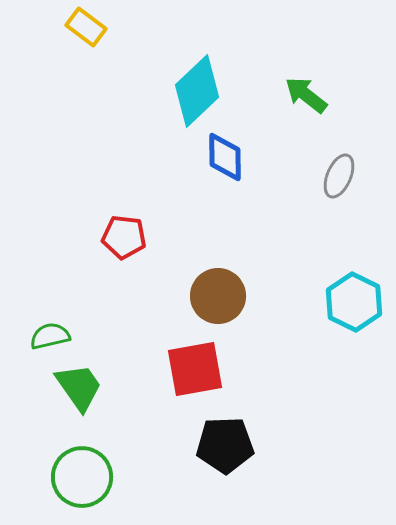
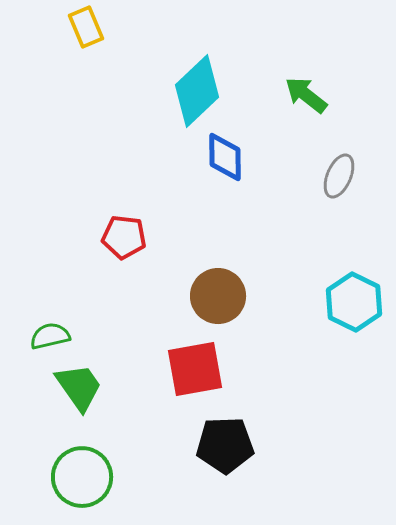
yellow rectangle: rotated 30 degrees clockwise
